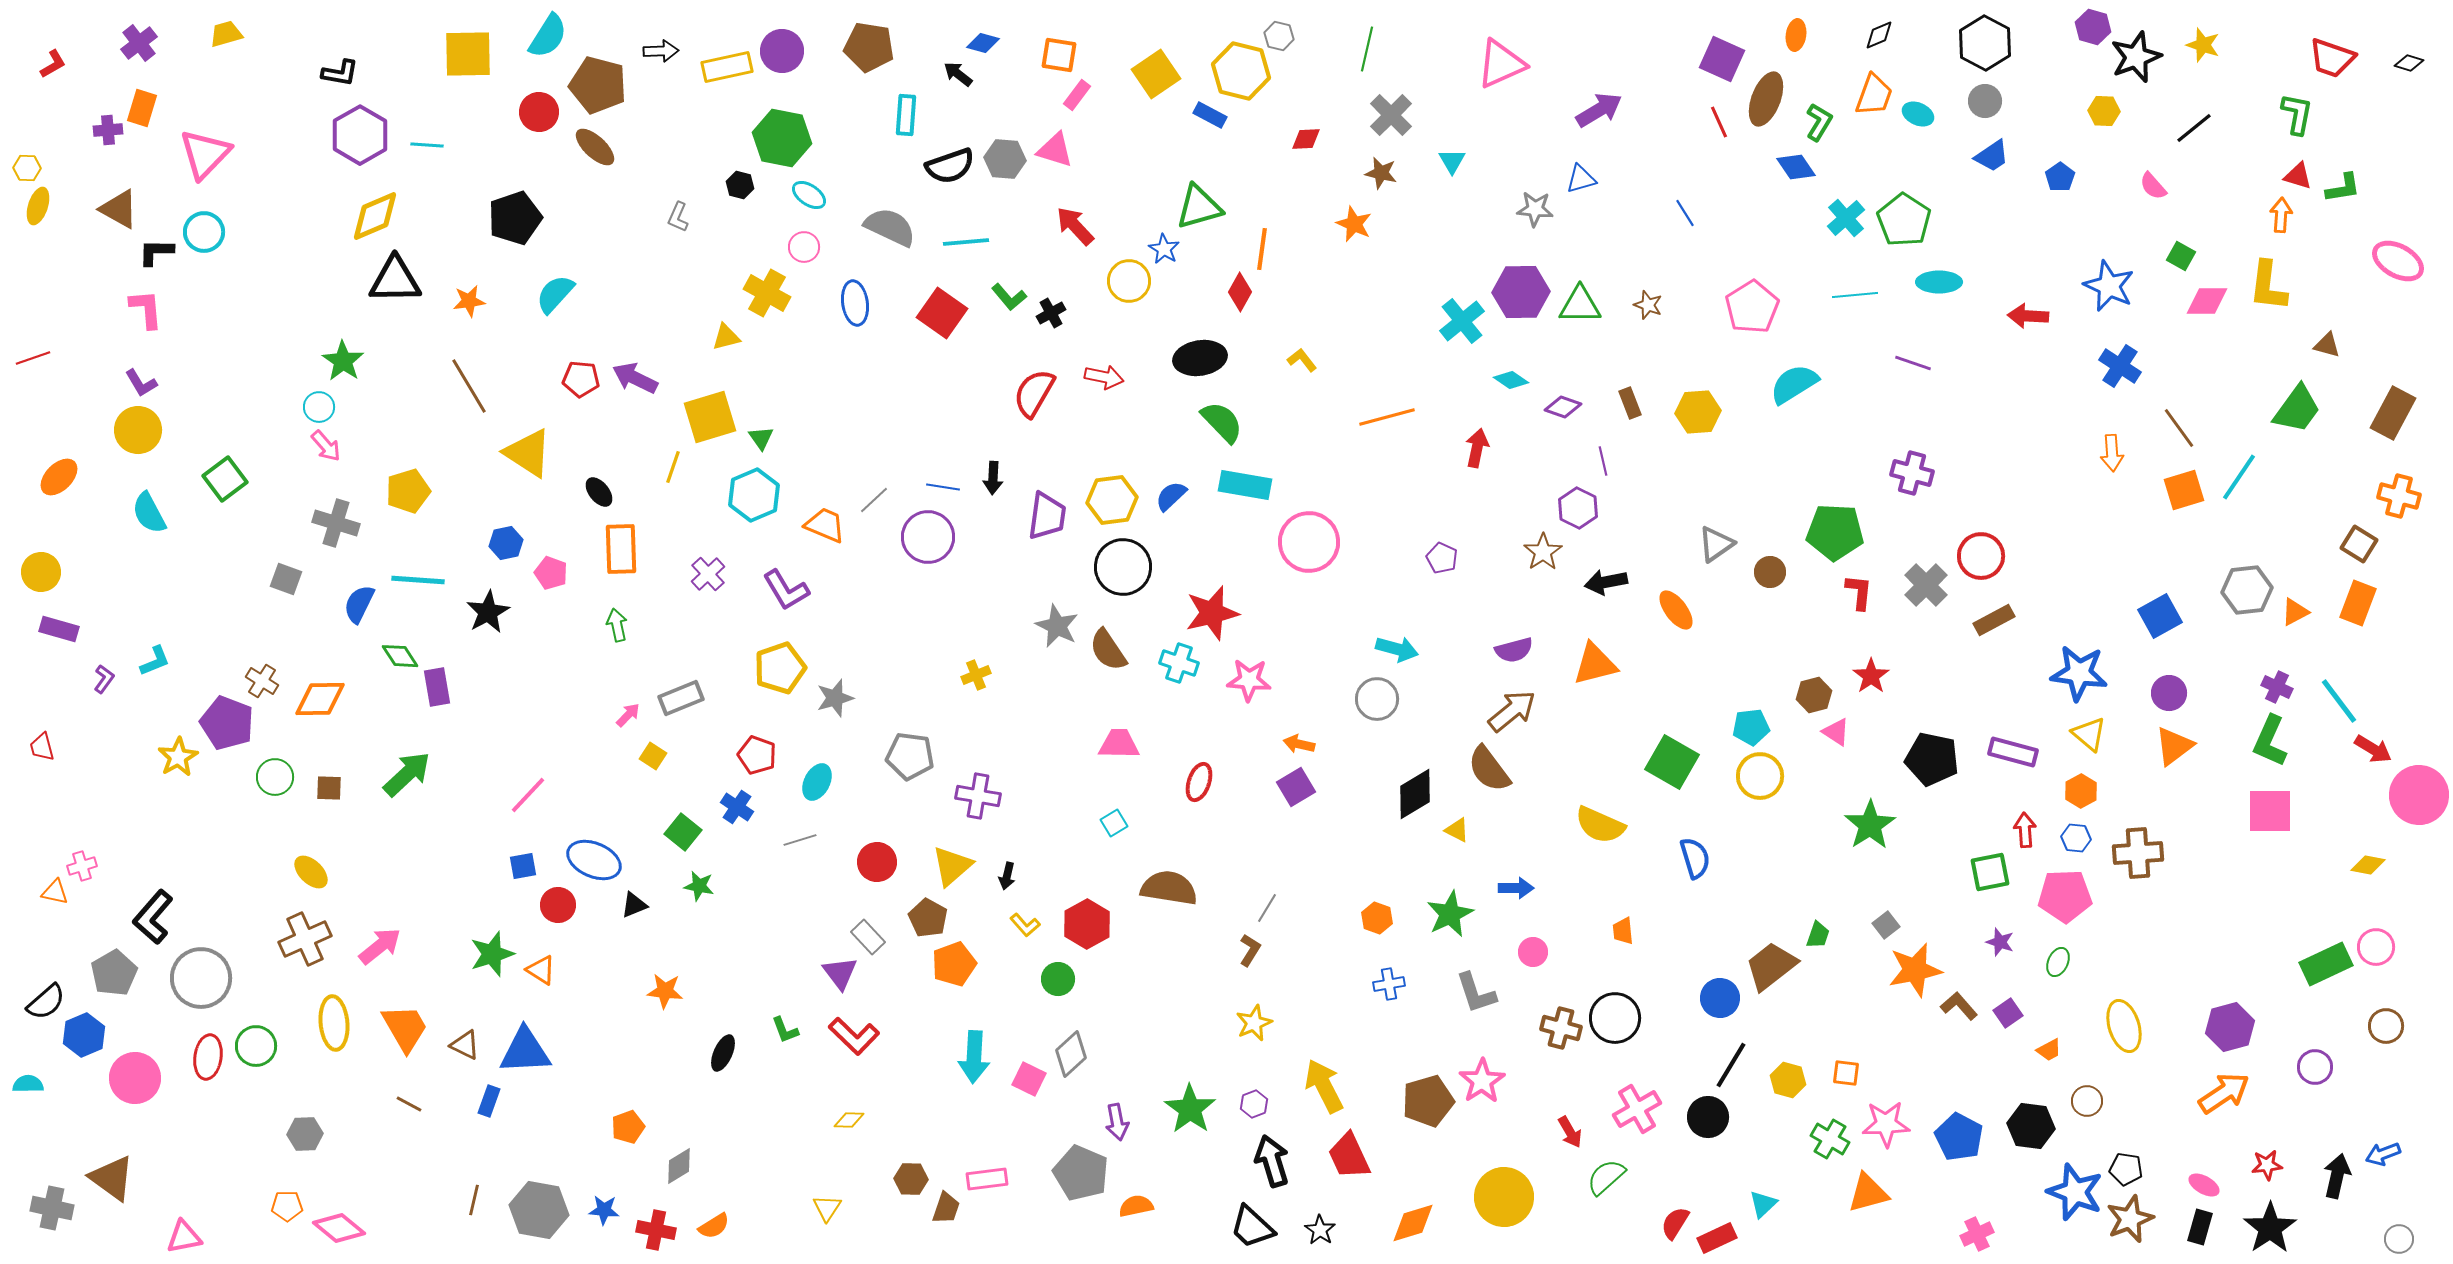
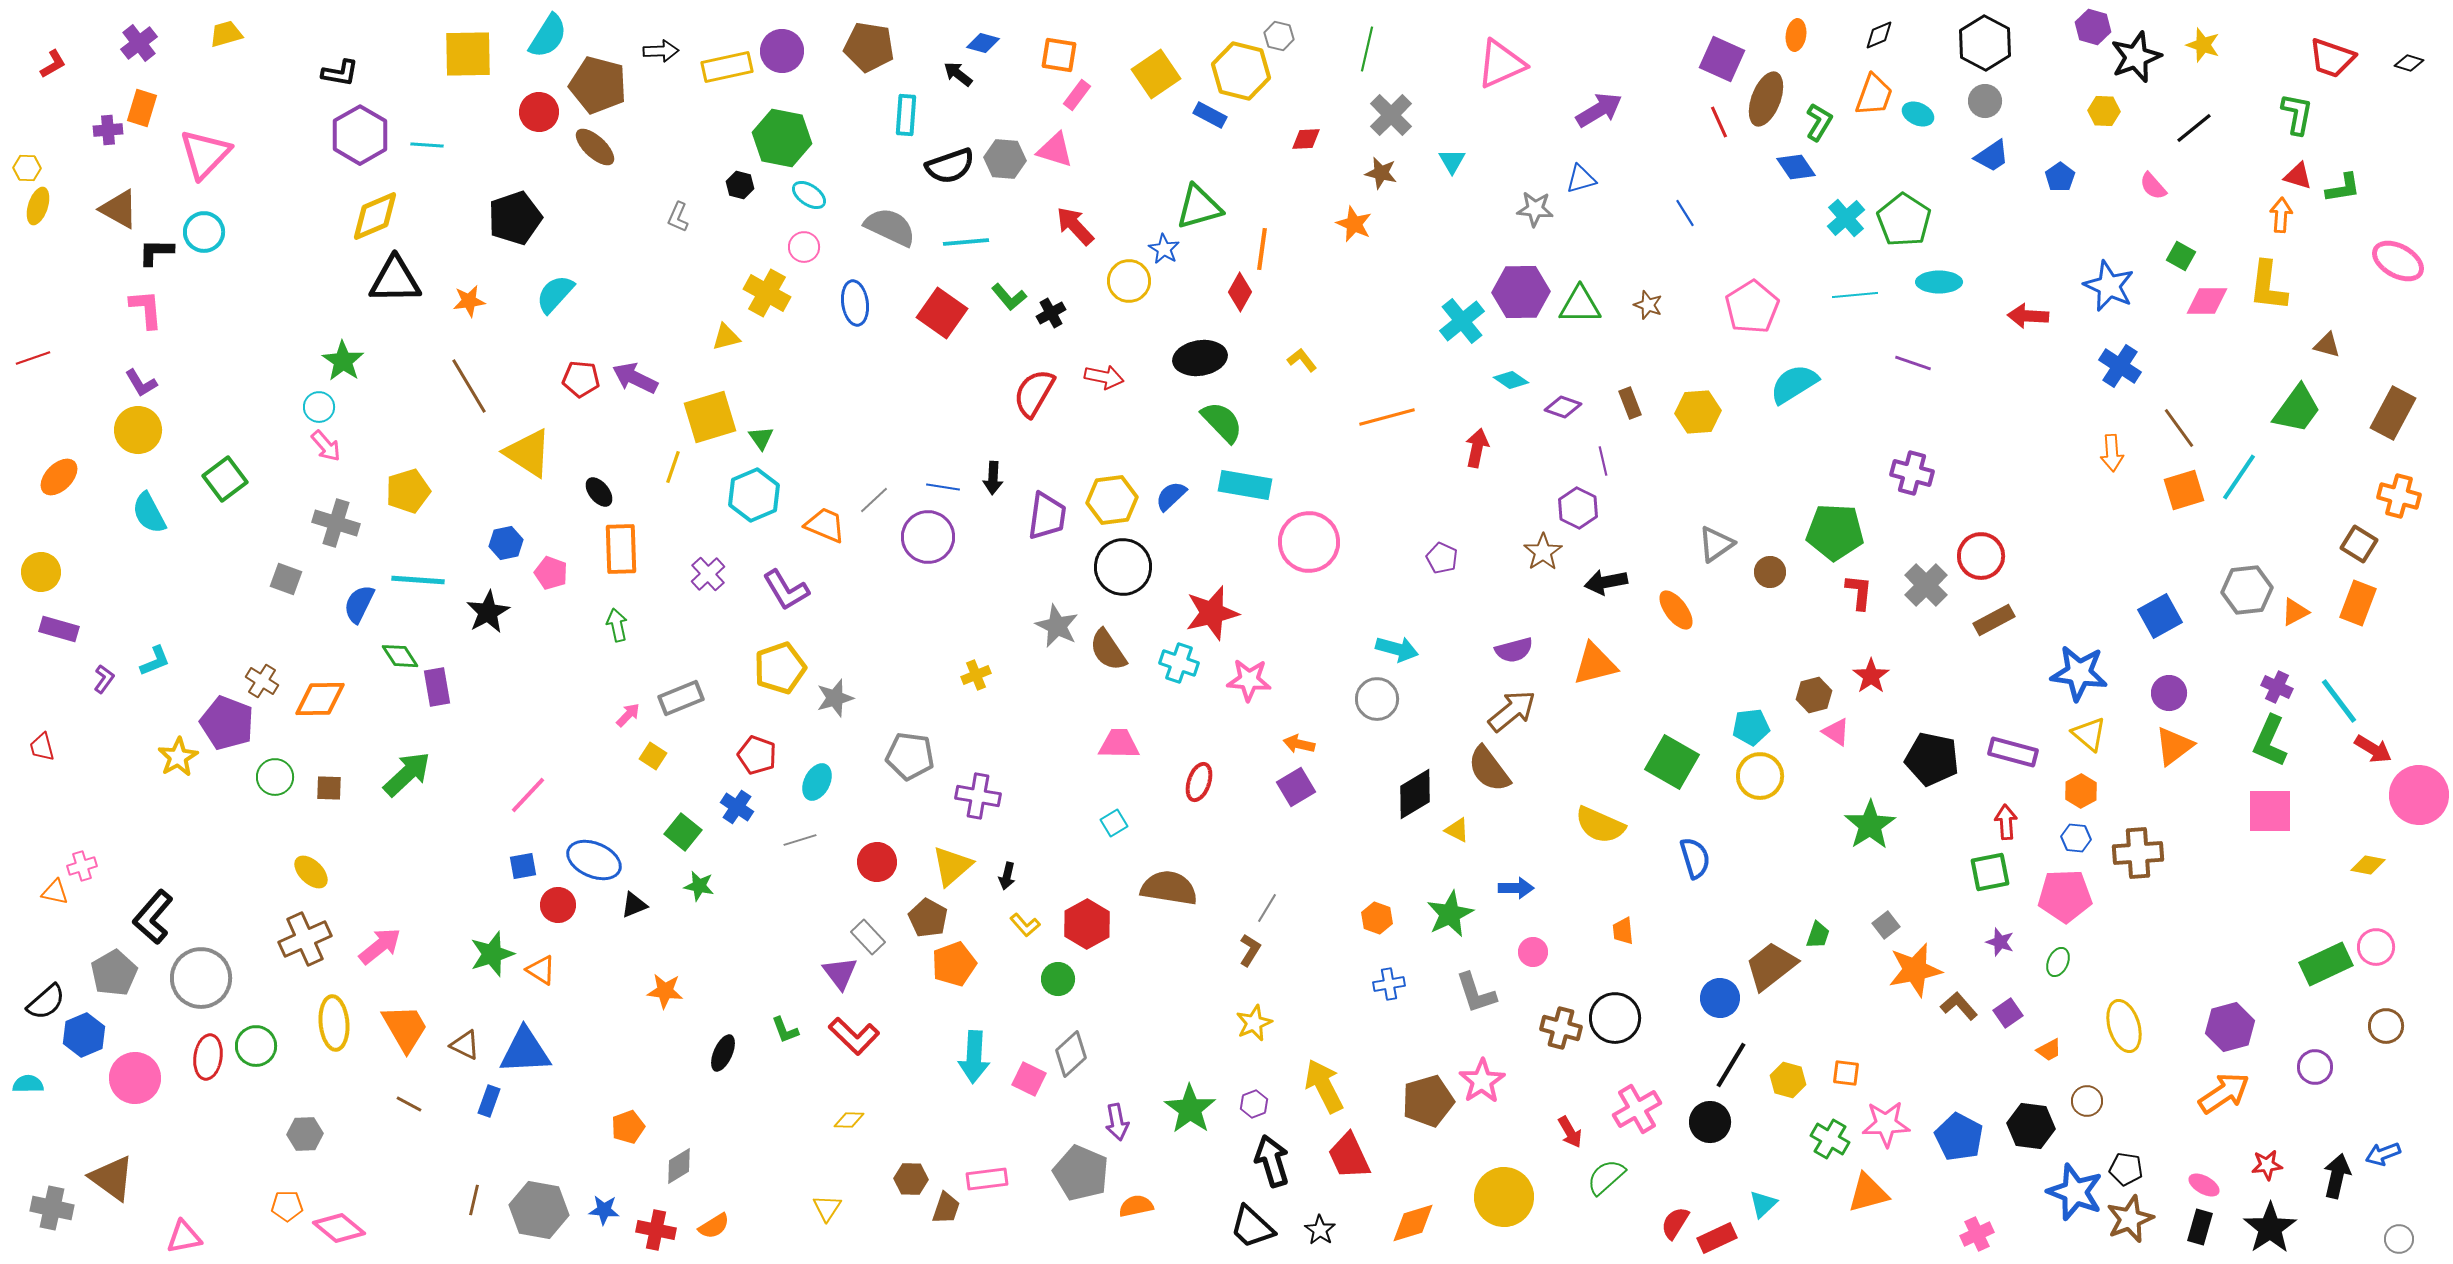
red arrow at (2025, 830): moved 19 px left, 8 px up
black circle at (1708, 1117): moved 2 px right, 5 px down
